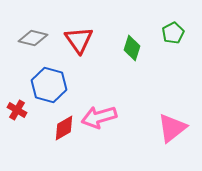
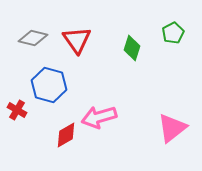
red triangle: moved 2 px left
red diamond: moved 2 px right, 7 px down
